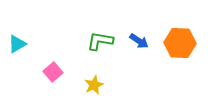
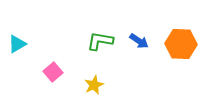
orange hexagon: moved 1 px right, 1 px down
